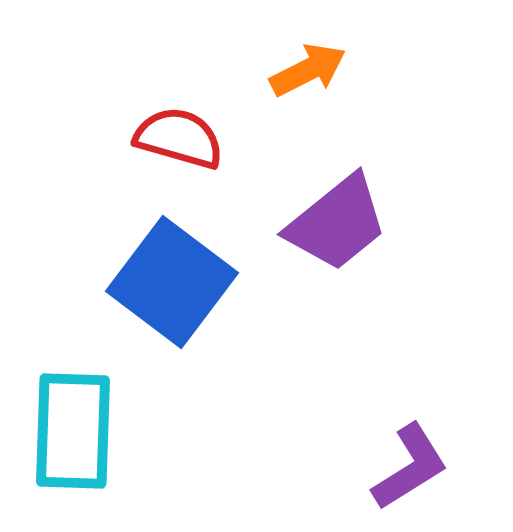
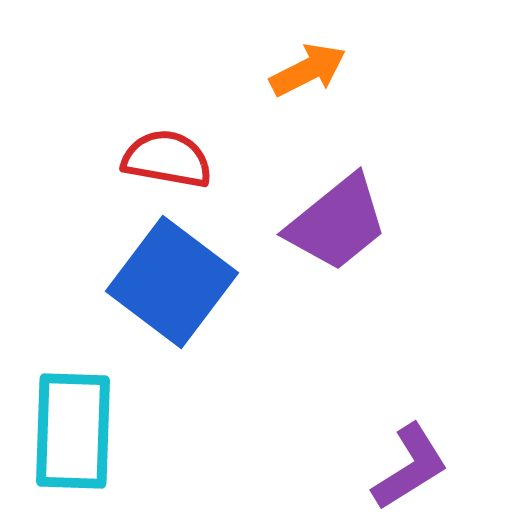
red semicircle: moved 12 px left, 21 px down; rotated 6 degrees counterclockwise
